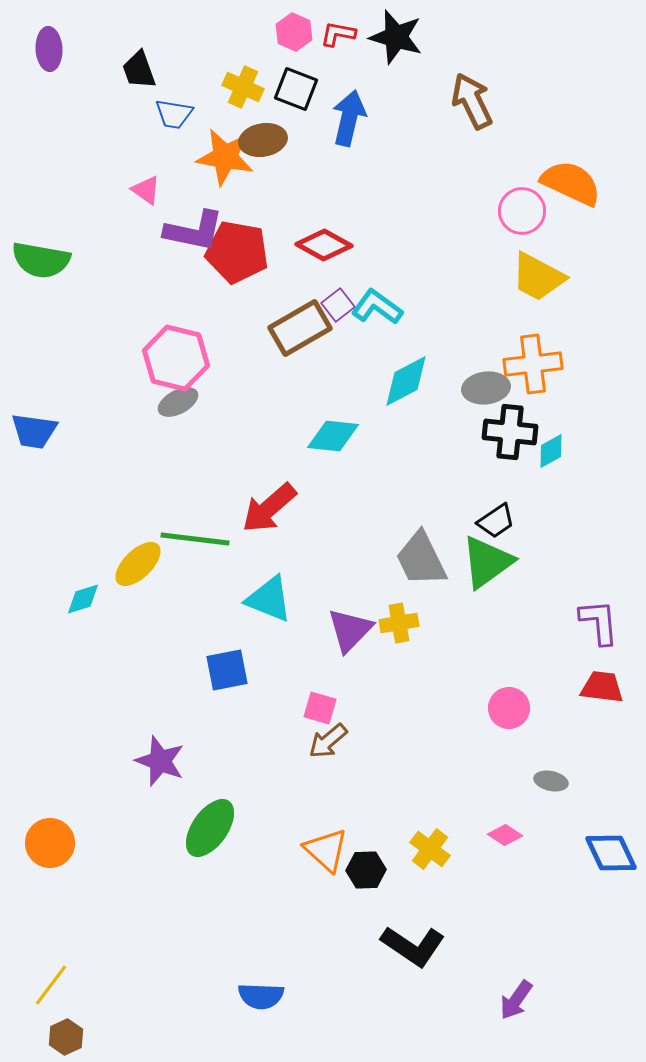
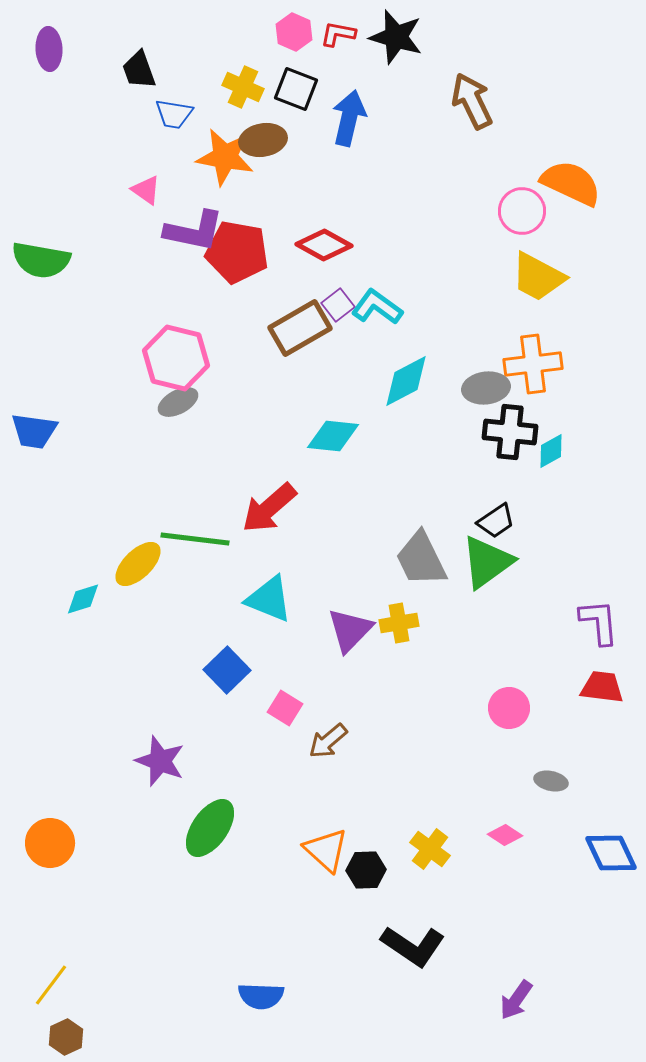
blue square at (227, 670): rotated 33 degrees counterclockwise
pink square at (320, 708): moved 35 px left; rotated 16 degrees clockwise
